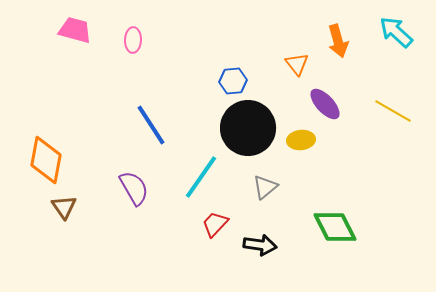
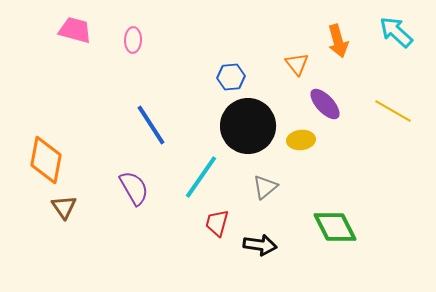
blue hexagon: moved 2 px left, 4 px up
black circle: moved 2 px up
red trapezoid: moved 2 px right, 1 px up; rotated 28 degrees counterclockwise
